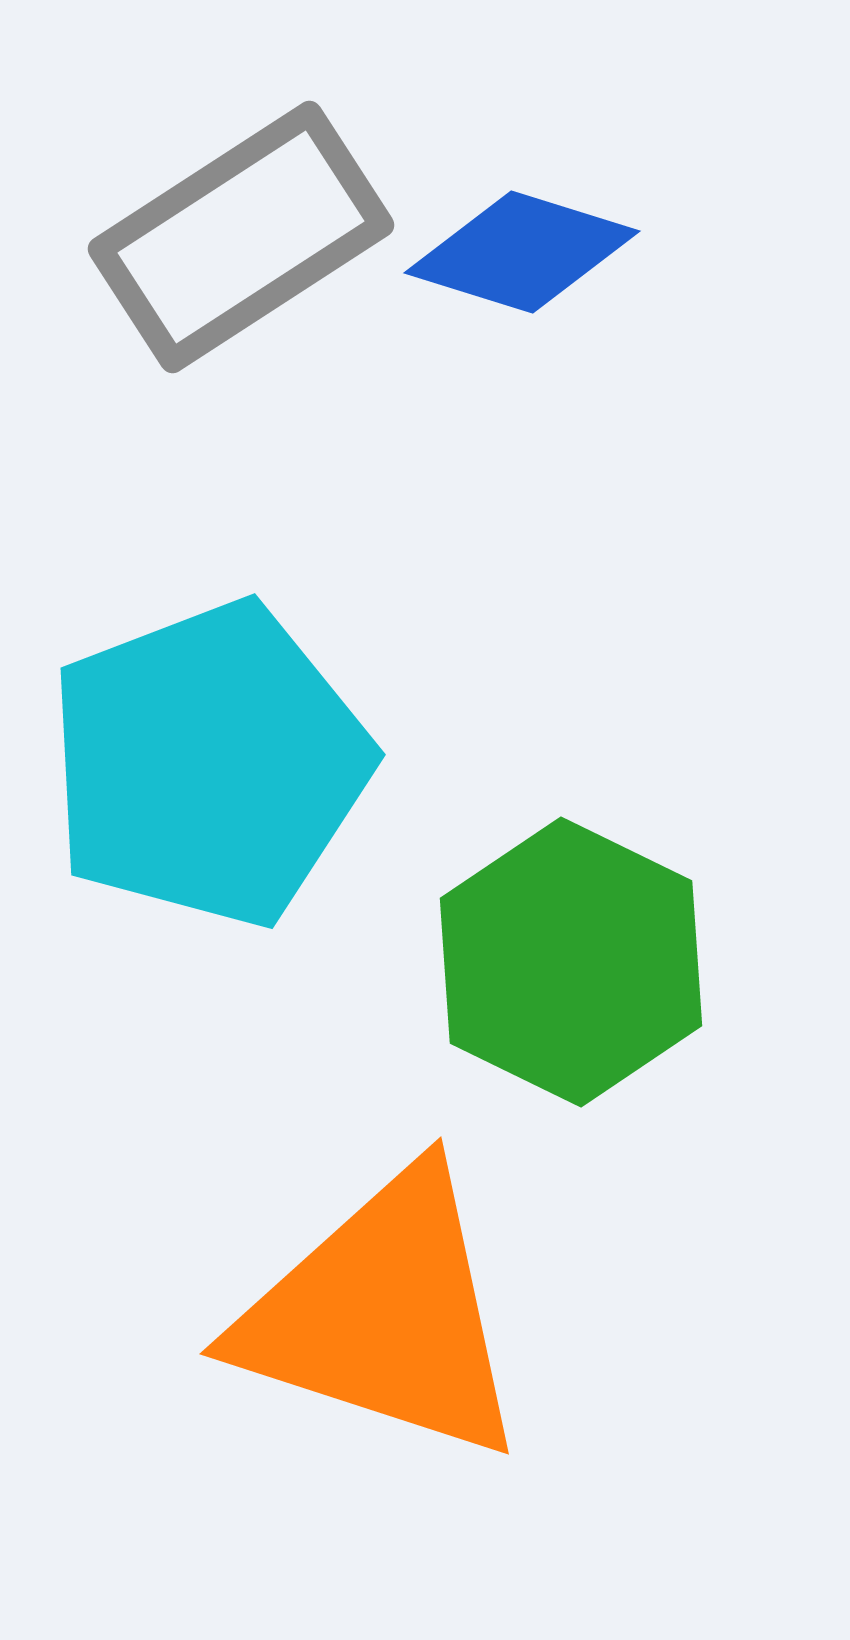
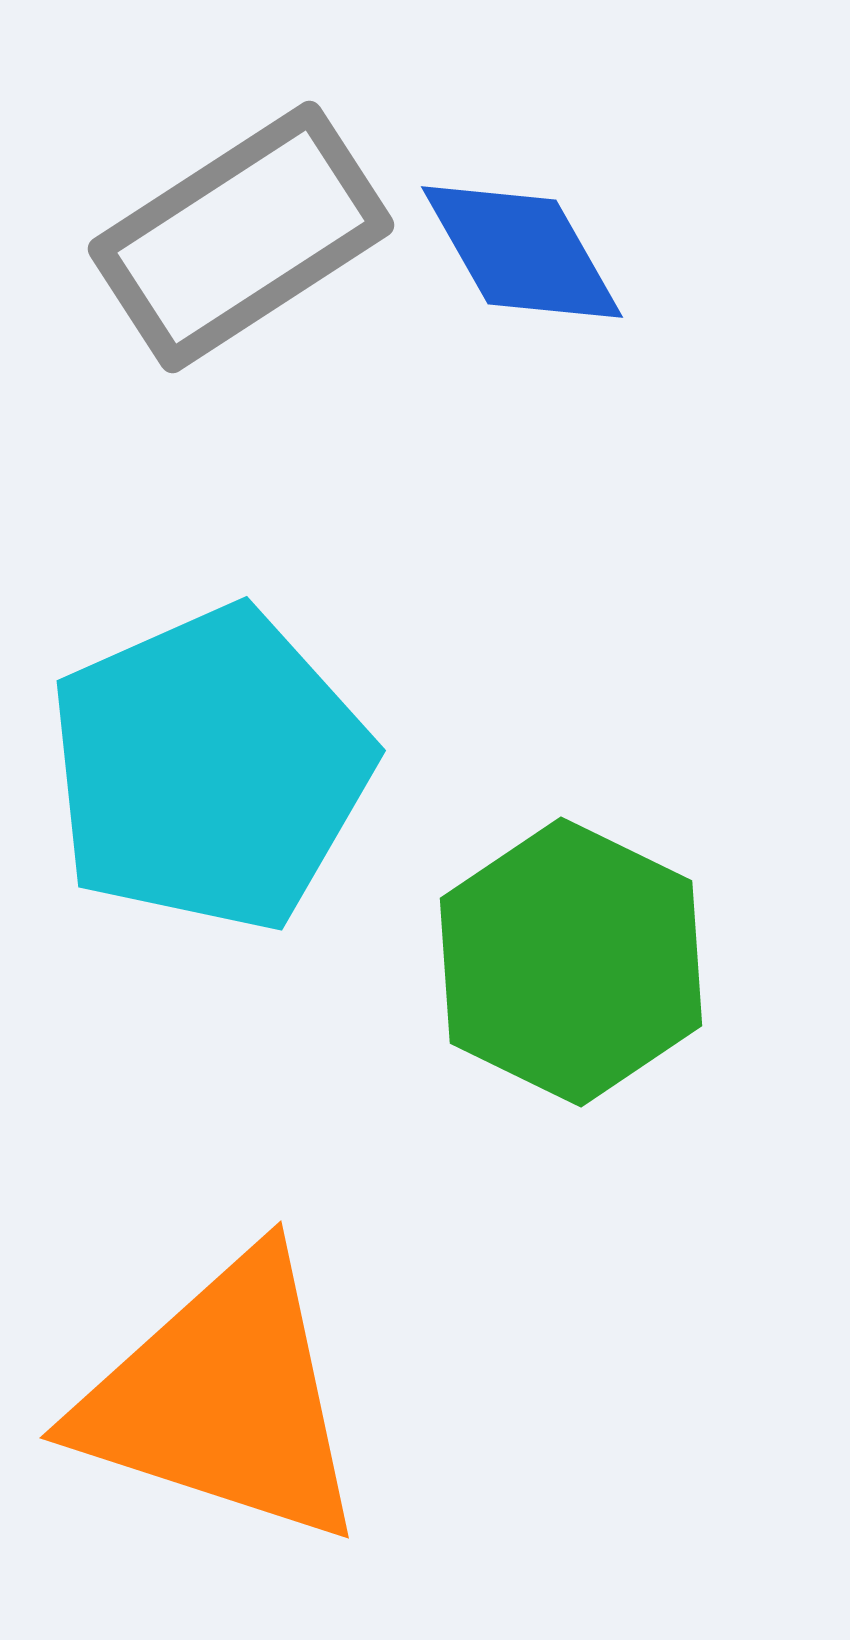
blue diamond: rotated 43 degrees clockwise
cyan pentagon: moved 1 px right, 5 px down; rotated 3 degrees counterclockwise
orange triangle: moved 160 px left, 84 px down
